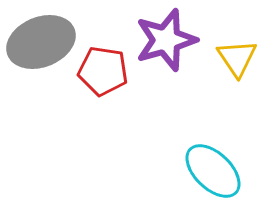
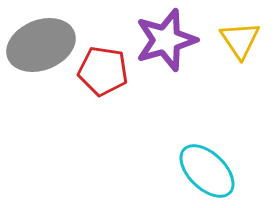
gray ellipse: moved 3 px down
yellow triangle: moved 3 px right, 18 px up
cyan ellipse: moved 6 px left
